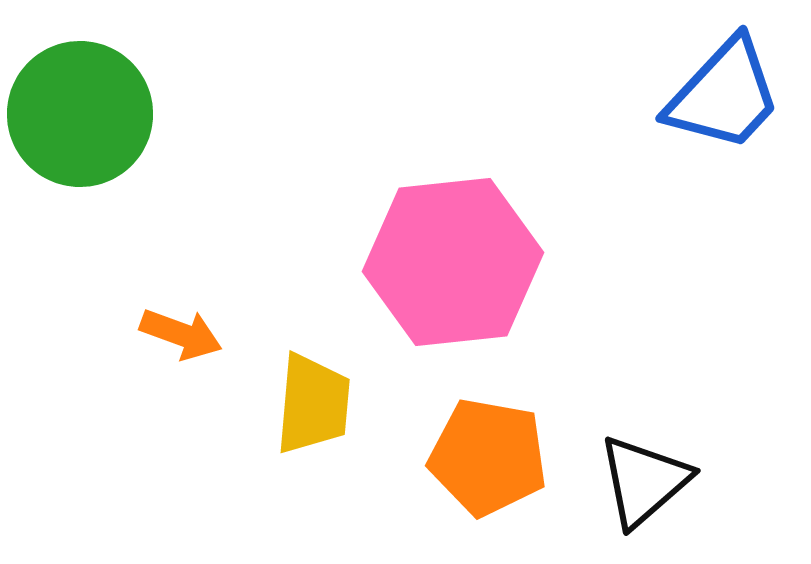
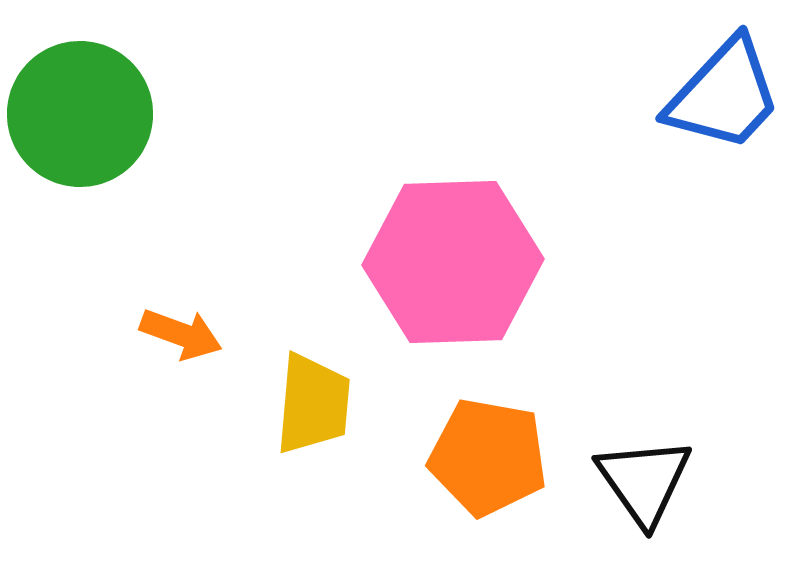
pink hexagon: rotated 4 degrees clockwise
black triangle: rotated 24 degrees counterclockwise
